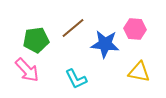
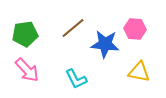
green pentagon: moved 11 px left, 6 px up
